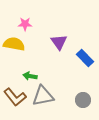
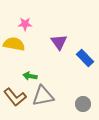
gray circle: moved 4 px down
